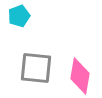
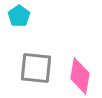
cyan pentagon: rotated 15 degrees counterclockwise
